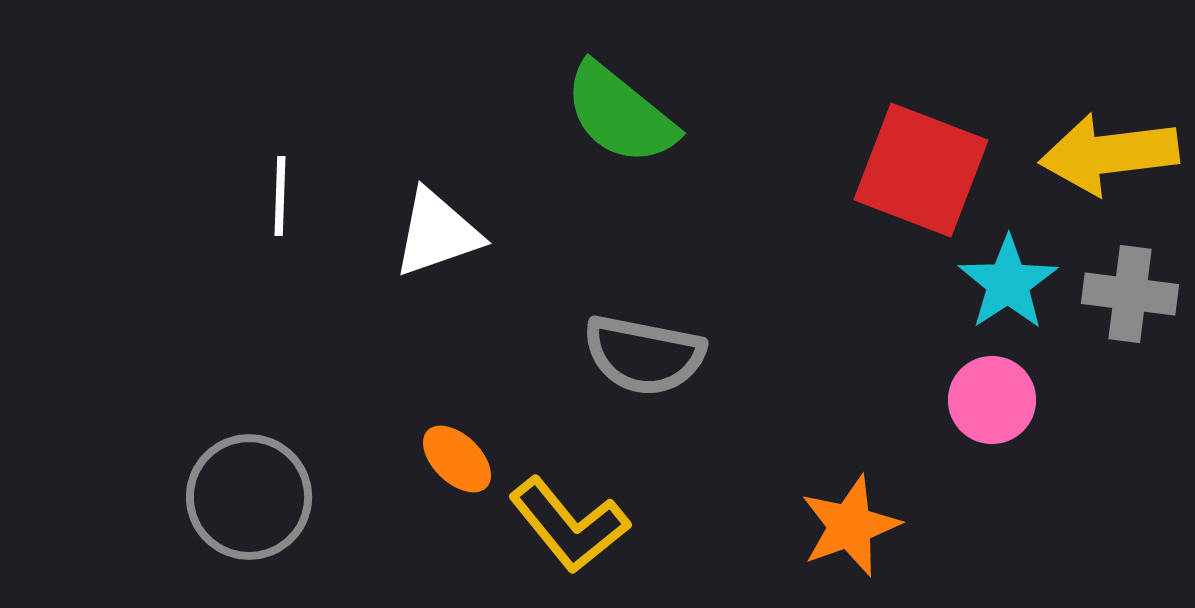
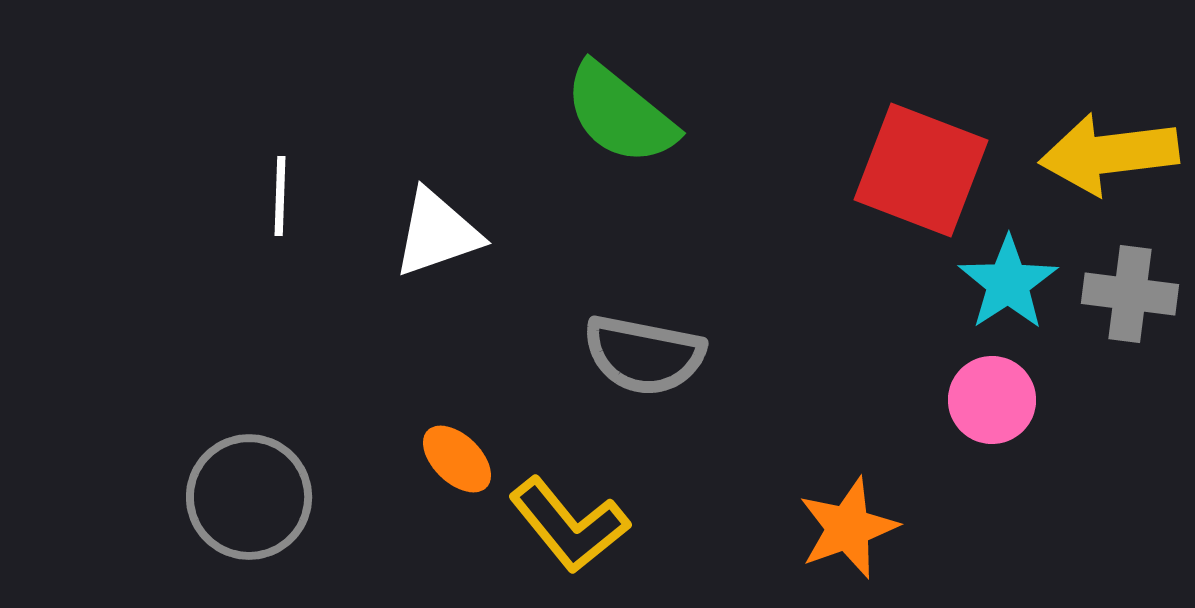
orange star: moved 2 px left, 2 px down
